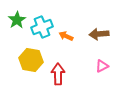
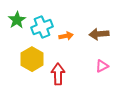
orange arrow: rotated 144 degrees clockwise
yellow hexagon: moved 1 px right, 1 px up; rotated 20 degrees clockwise
